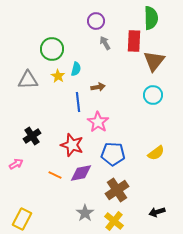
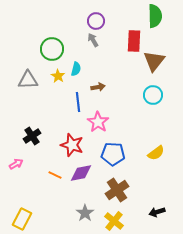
green semicircle: moved 4 px right, 2 px up
gray arrow: moved 12 px left, 3 px up
